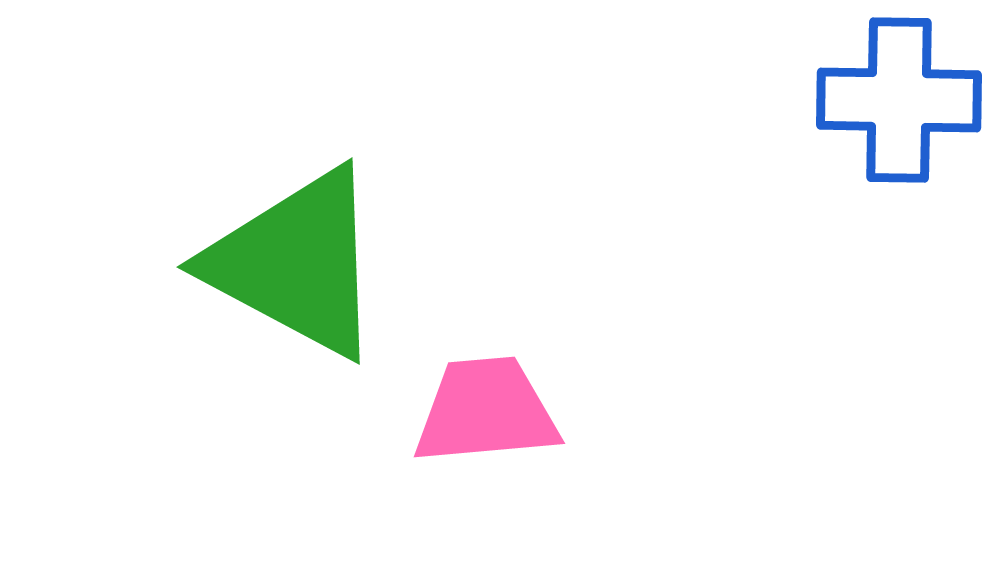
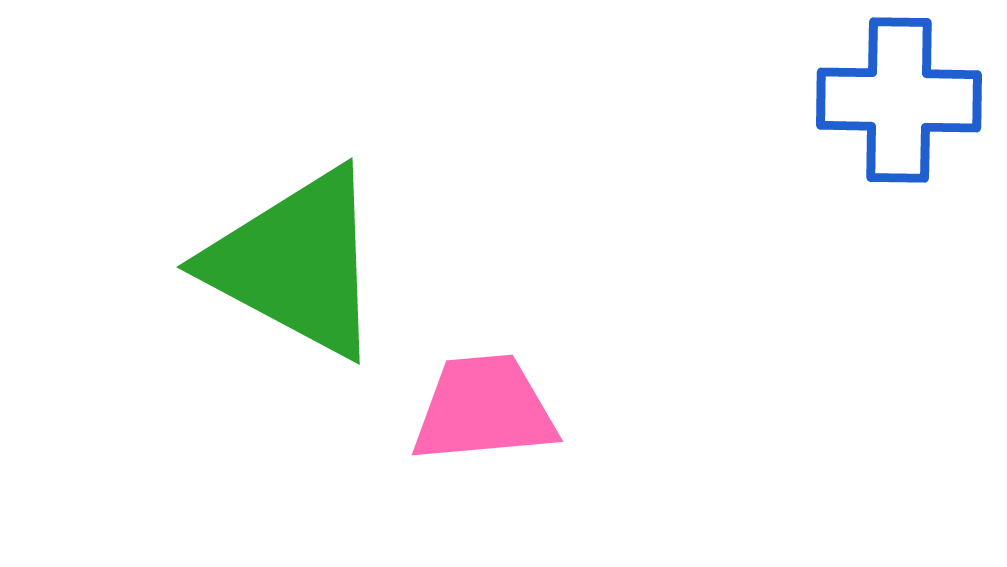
pink trapezoid: moved 2 px left, 2 px up
